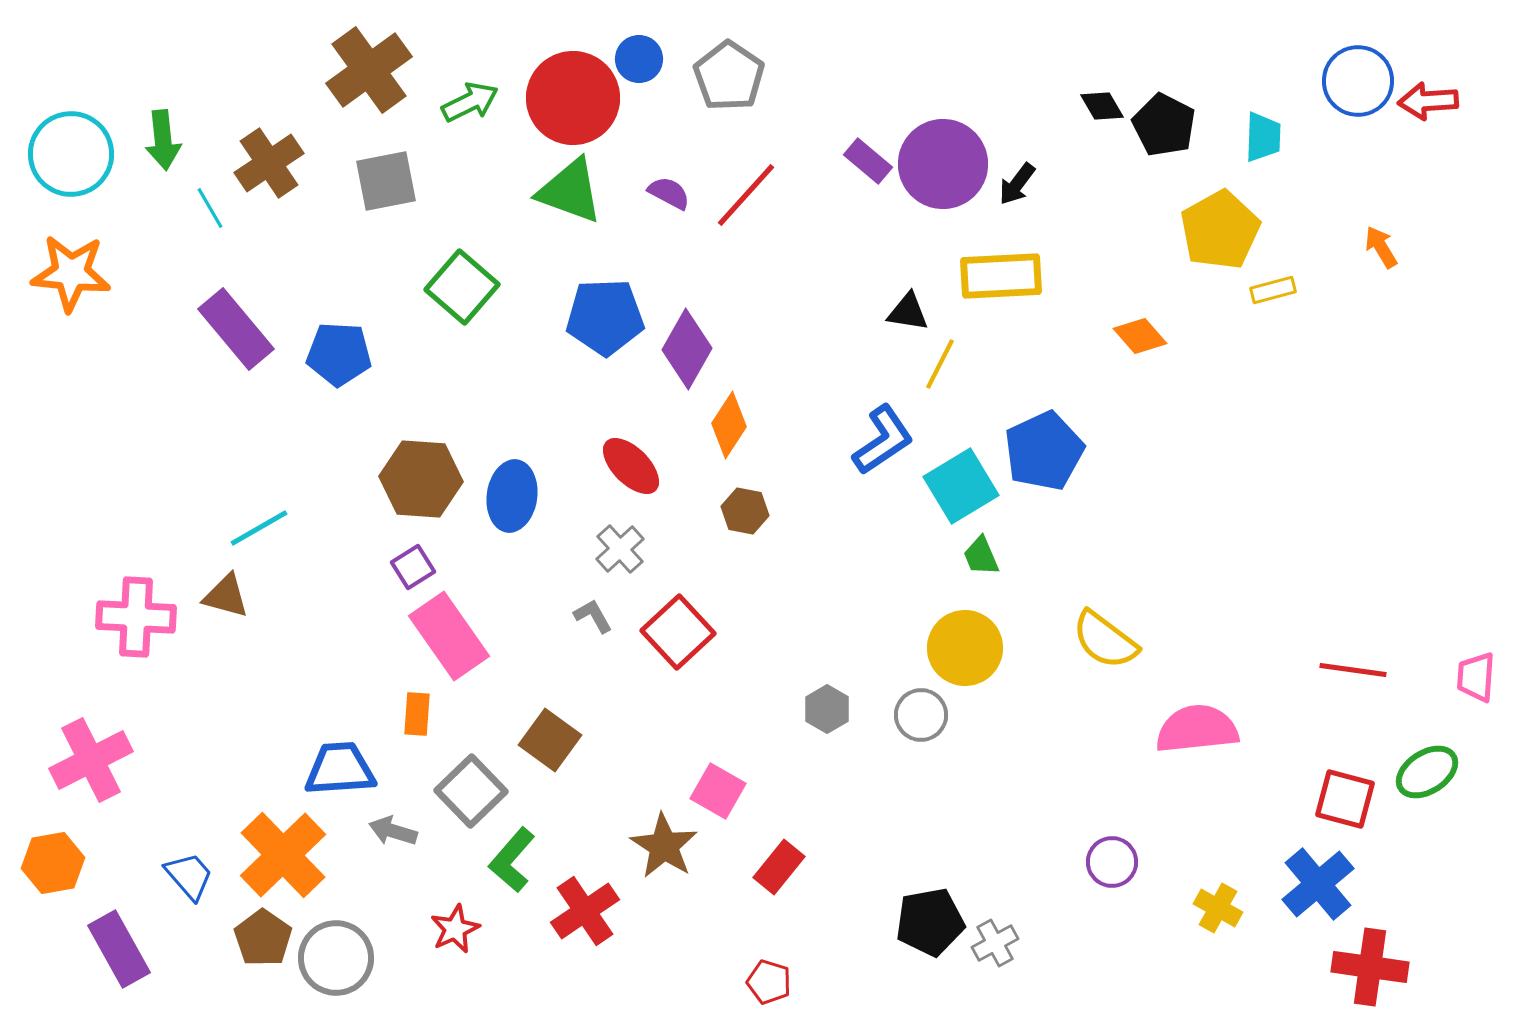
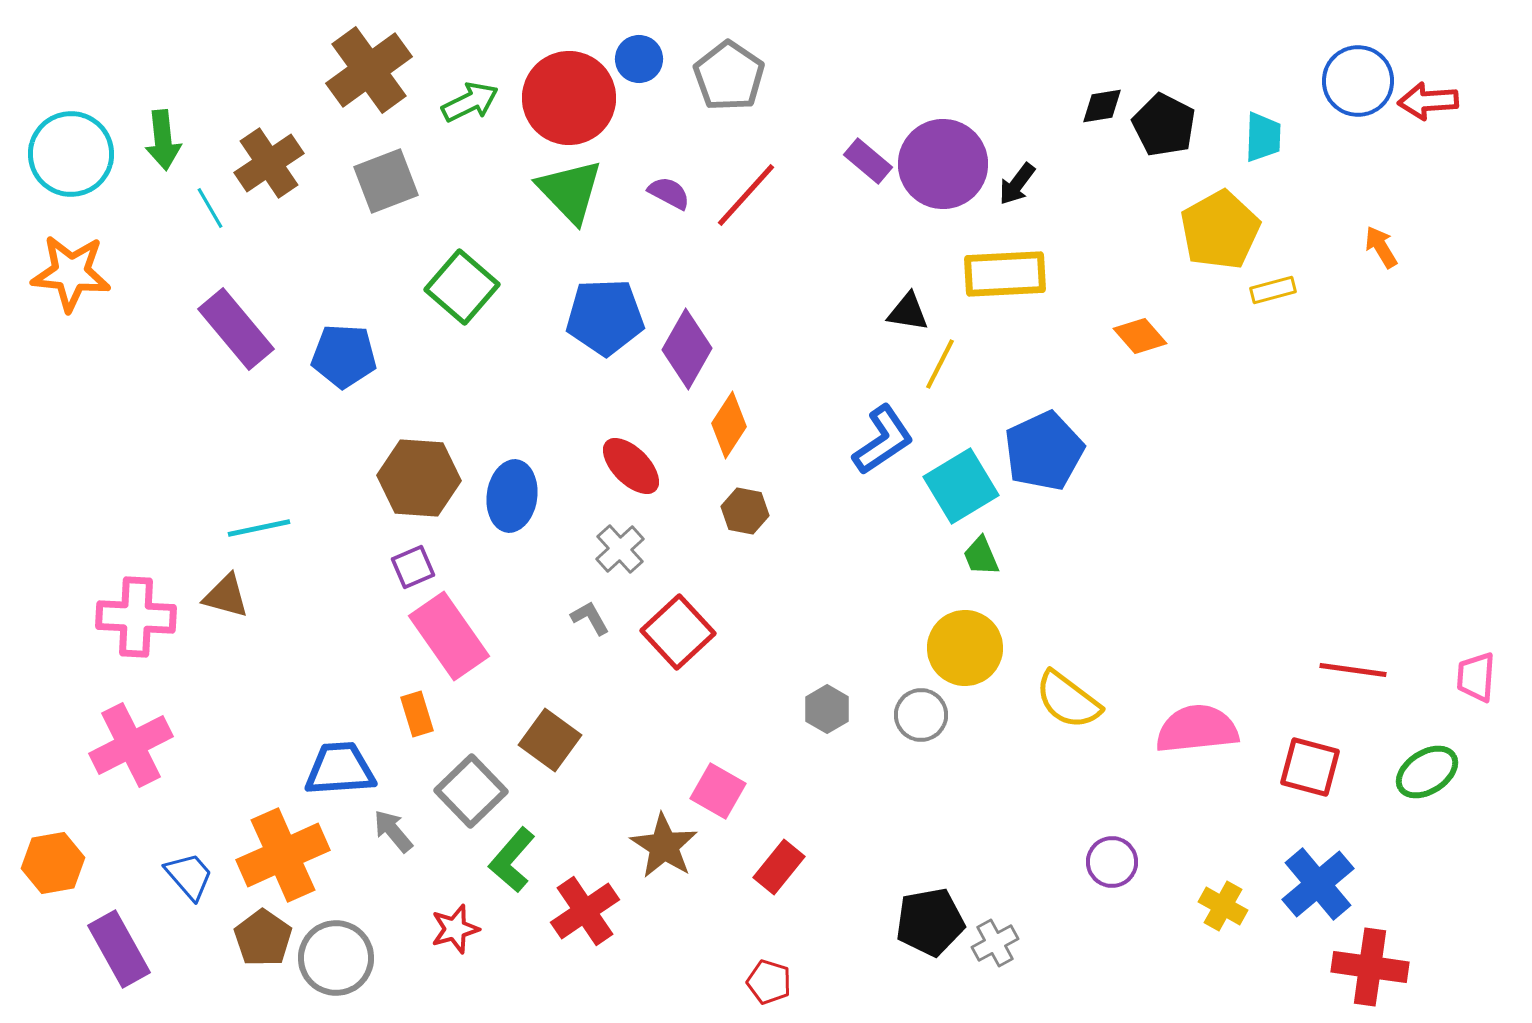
red circle at (573, 98): moved 4 px left
black diamond at (1102, 106): rotated 69 degrees counterclockwise
gray square at (386, 181): rotated 10 degrees counterclockwise
green triangle at (570, 191): rotated 26 degrees clockwise
yellow rectangle at (1001, 276): moved 4 px right, 2 px up
blue pentagon at (339, 354): moved 5 px right, 2 px down
brown hexagon at (421, 479): moved 2 px left, 1 px up
cyan line at (259, 528): rotated 18 degrees clockwise
purple square at (413, 567): rotated 9 degrees clockwise
gray L-shape at (593, 616): moved 3 px left, 2 px down
yellow semicircle at (1105, 640): moved 37 px left, 60 px down
orange rectangle at (417, 714): rotated 21 degrees counterclockwise
pink cross at (91, 760): moved 40 px right, 15 px up
red square at (1345, 799): moved 35 px left, 32 px up
gray arrow at (393, 831): rotated 33 degrees clockwise
orange cross at (283, 855): rotated 20 degrees clockwise
yellow cross at (1218, 908): moved 5 px right, 2 px up
red star at (455, 929): rotated 9 degrees clockwise
